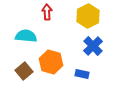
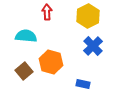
blue rectangle: moved 1 px right, 10 px down
